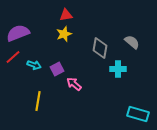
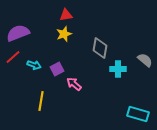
gray semicircle: moved 13 px right, 18 px down
yellow line: moved 3 px right
